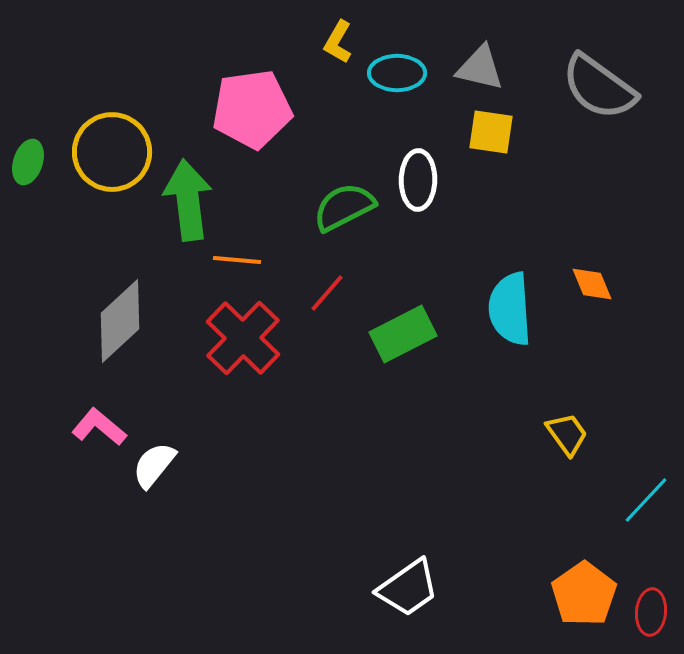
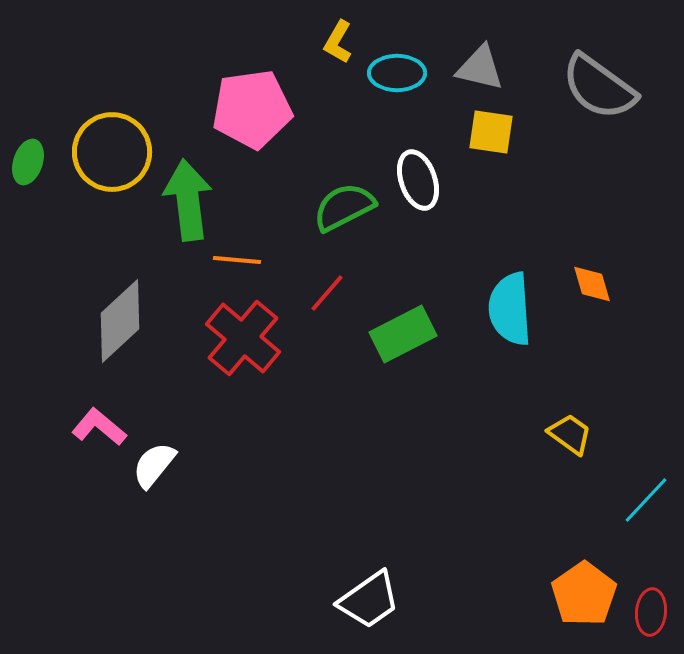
white ellipse: rotated 20 degrees counterclockwise
orange diamond: rotated 6 degrees clockwise
red cross: rotated 4 degrees counterclockwise
yellow trapezoid: moved 3 px right; rotated 18 degrees counterclockwise
white trapezoid: moved 39 px left, 12 px down
